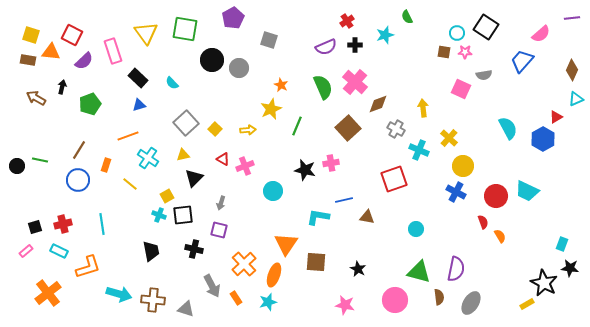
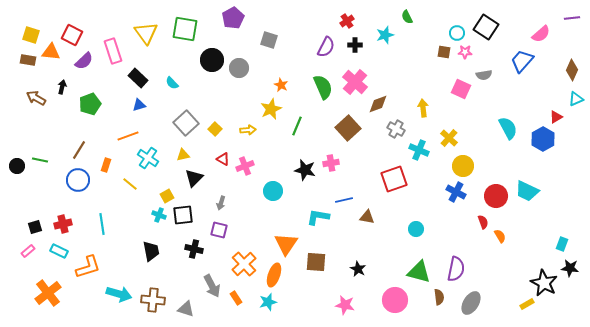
purple semicircle at (326, 47): rotated 40 degrees counterclockwise
pink rectangle at (26, 251): moved 2 px right
